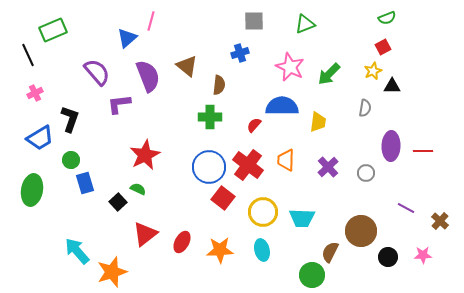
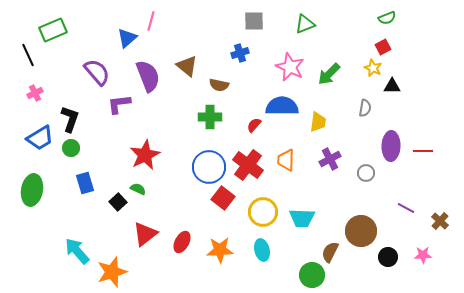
yellow star at (373, 71): moved 3 px up; rotated 24 degrees counterclockwise
brown semicircle at (219, 85): rotated 96 degrees clockwise
green circle at (71, 160): moved 12 px up
purple cross at (328, 167): moved 2 px right, 8 px up; rotated 15 degrees clockwise
